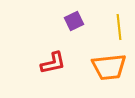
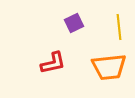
purple square: moved 2 px down
